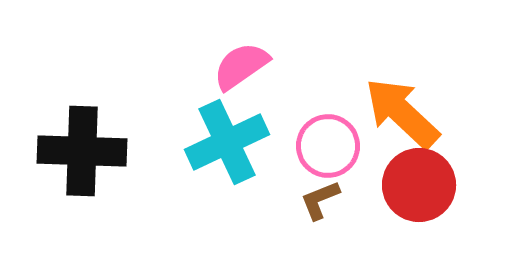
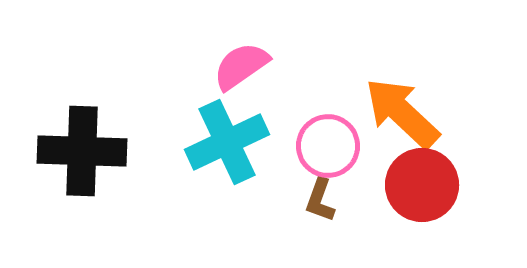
red circle: moved 3 px right
brown L-shape: rotated 48 degrees counterclockwise
